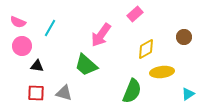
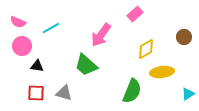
cyan line: moved 1 px right; rotated 30 degrees clockwise
